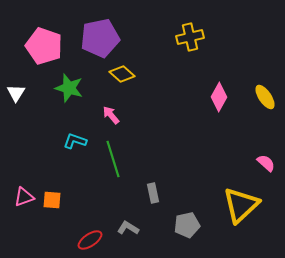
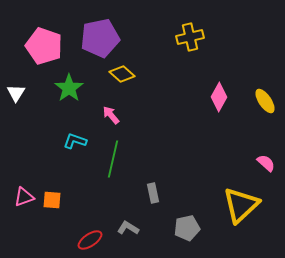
green star: rotated 20 degrees clockwise
yellow ellipse: moved 4 px down
green line: rotated 30 degrees clockwise
gray pentagon: moved 3 px down
